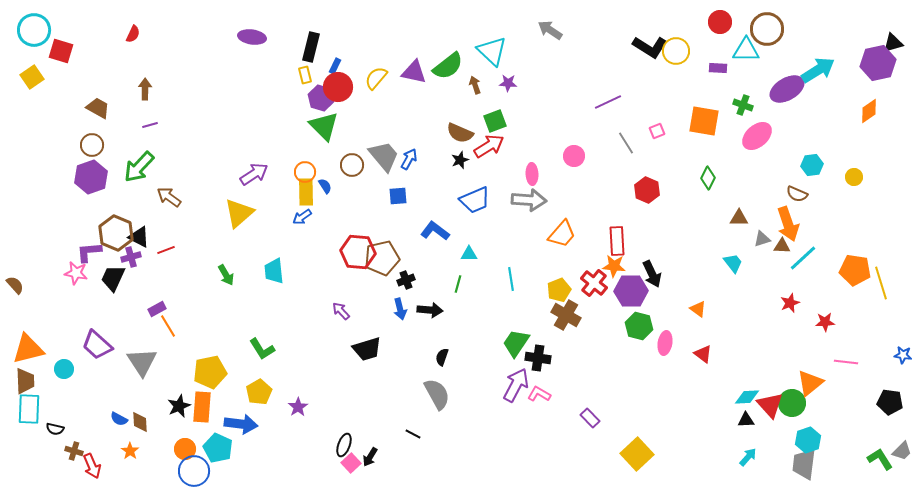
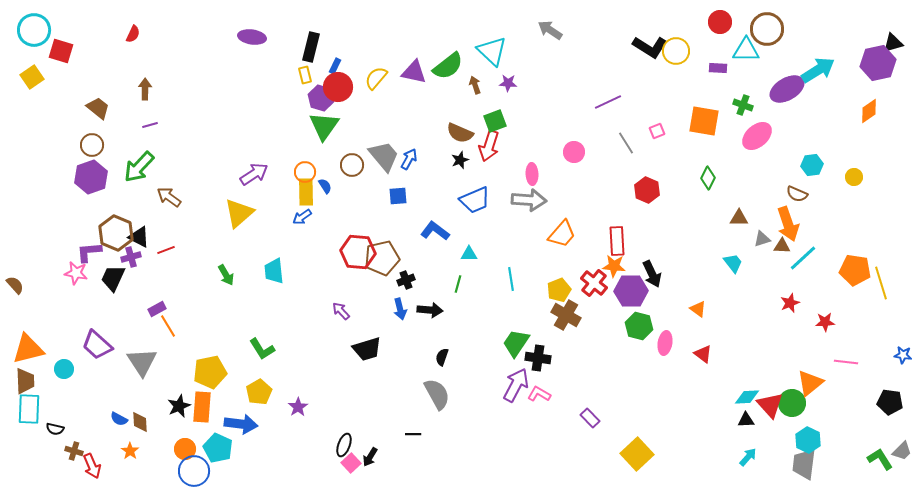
brown trapezoid at (98, 108): rotated 10 degrees clockwise
green triangle at (324, 126): rotated 20 degrees clockwise
red arrow at (489, 146): rotated 140 degrees clockwise
pink circle at (574, 156): moved 4 px up
black line at (413, 434): rotated 28 degrees counterclockwise
cyan hexagon at (808, 440): rotated 15 degrees counterclockwise
